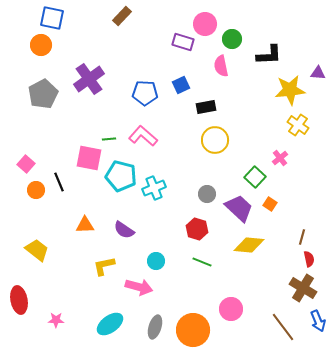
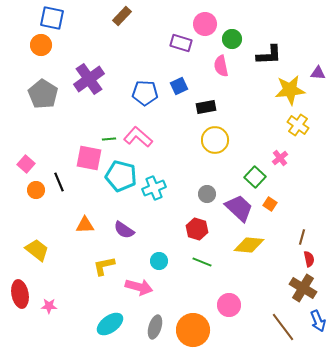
purple rectangle at (183, 42): moved 2 px left, 1 px down
blue square at (181, 85): moved 2 px left, 1 px down
gray pentagon at (43, 94): rotated 12 degrees counterclockwise
pink L-shape at (143, 136): moved 5 px left, 1 px down
cyan circle at (156, 261): moved 3 px right
red ellipse at (19, 300): moved 1 px right, 6 px up
pink circle at (231, 309): moved 2 px left, 4 px up
pink star at (56, 320): moved 7 px left, 14 px up
